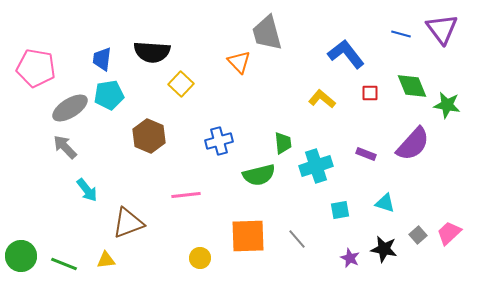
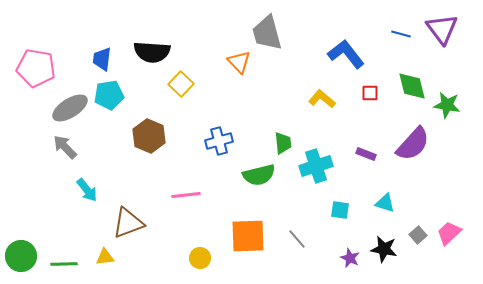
green diamond: rotated 8 degrees clockwise
cyan square: rotated 18 degrees clockwise
yellow triangle: moved 1 px left, 3 px up
green line: rotated 24 degrees counterclockwise
